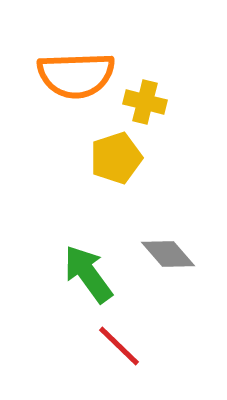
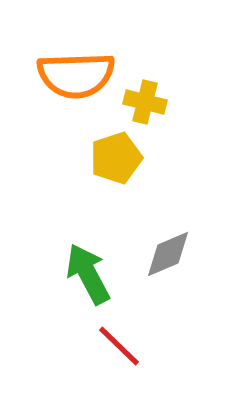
gray diamond: rotated 72 degrees counterclockwise
green arrow: rotated 8 degrees clockwise
